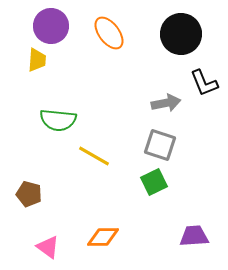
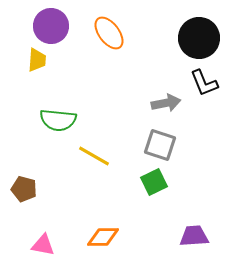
black circle: moved 18 px right, 4 px down
brown pentagon: moved 5 px left, 5 px up
pink triangle: moved 5 px left, 2 px up; rotated 25 degrees counterclockwise
